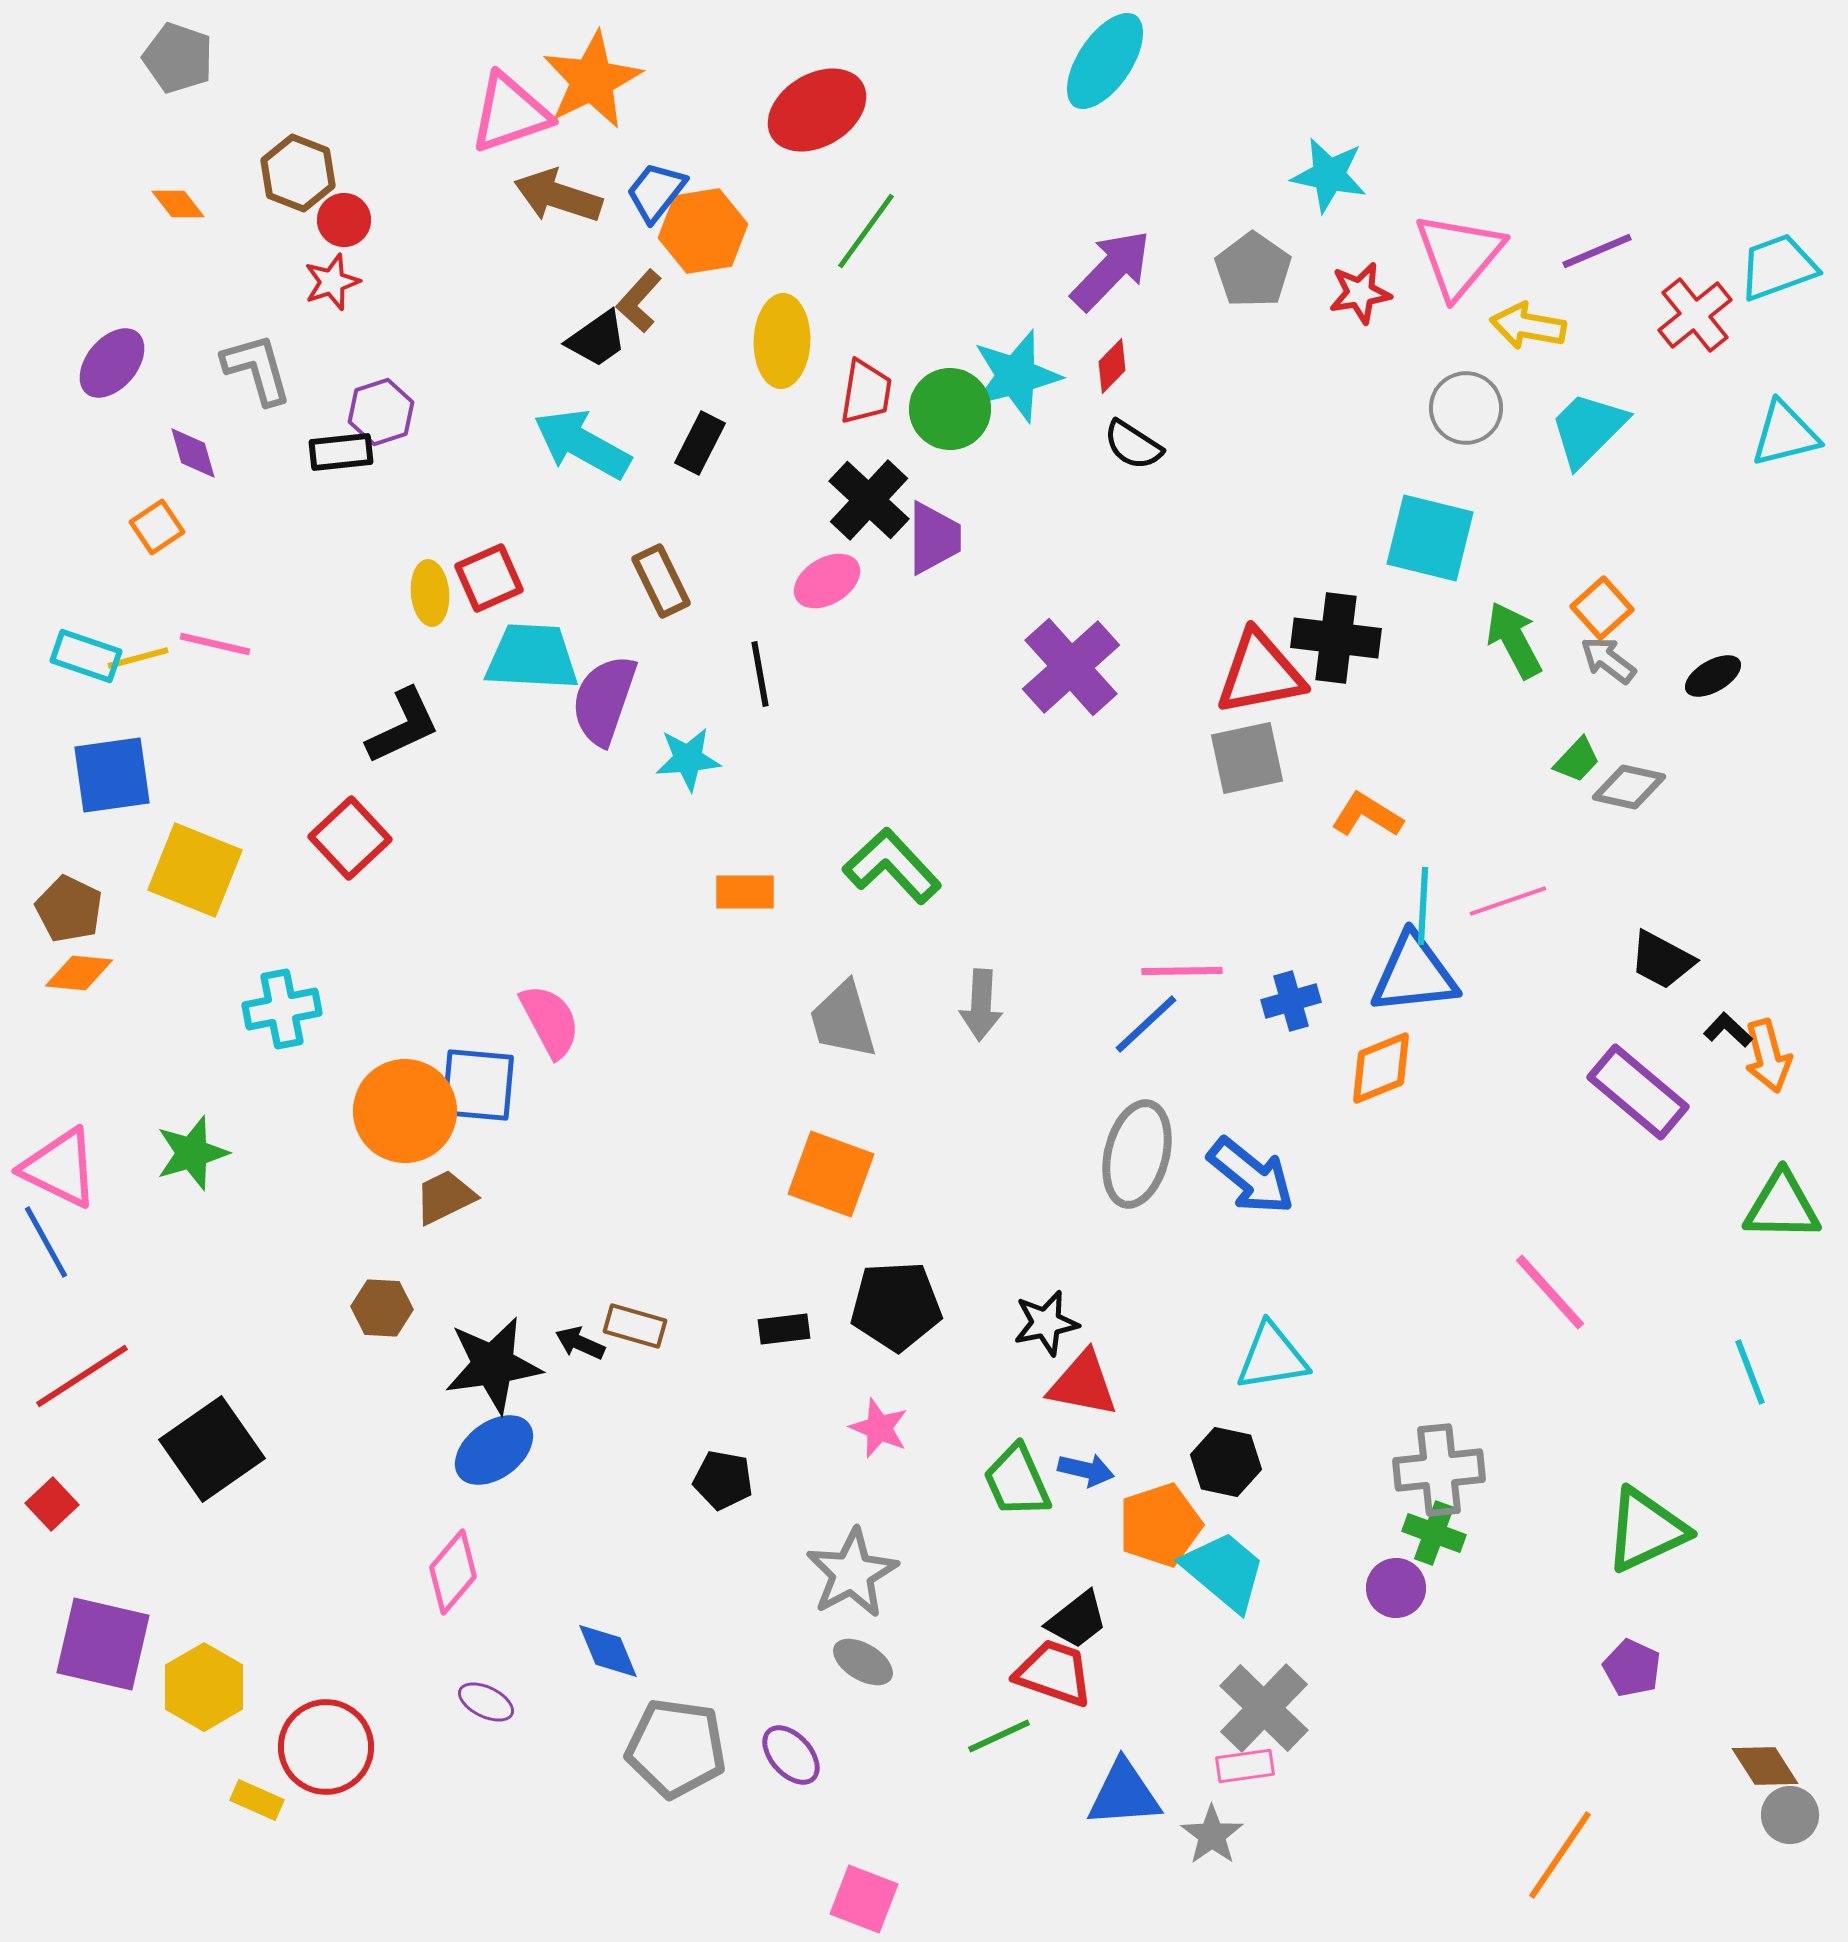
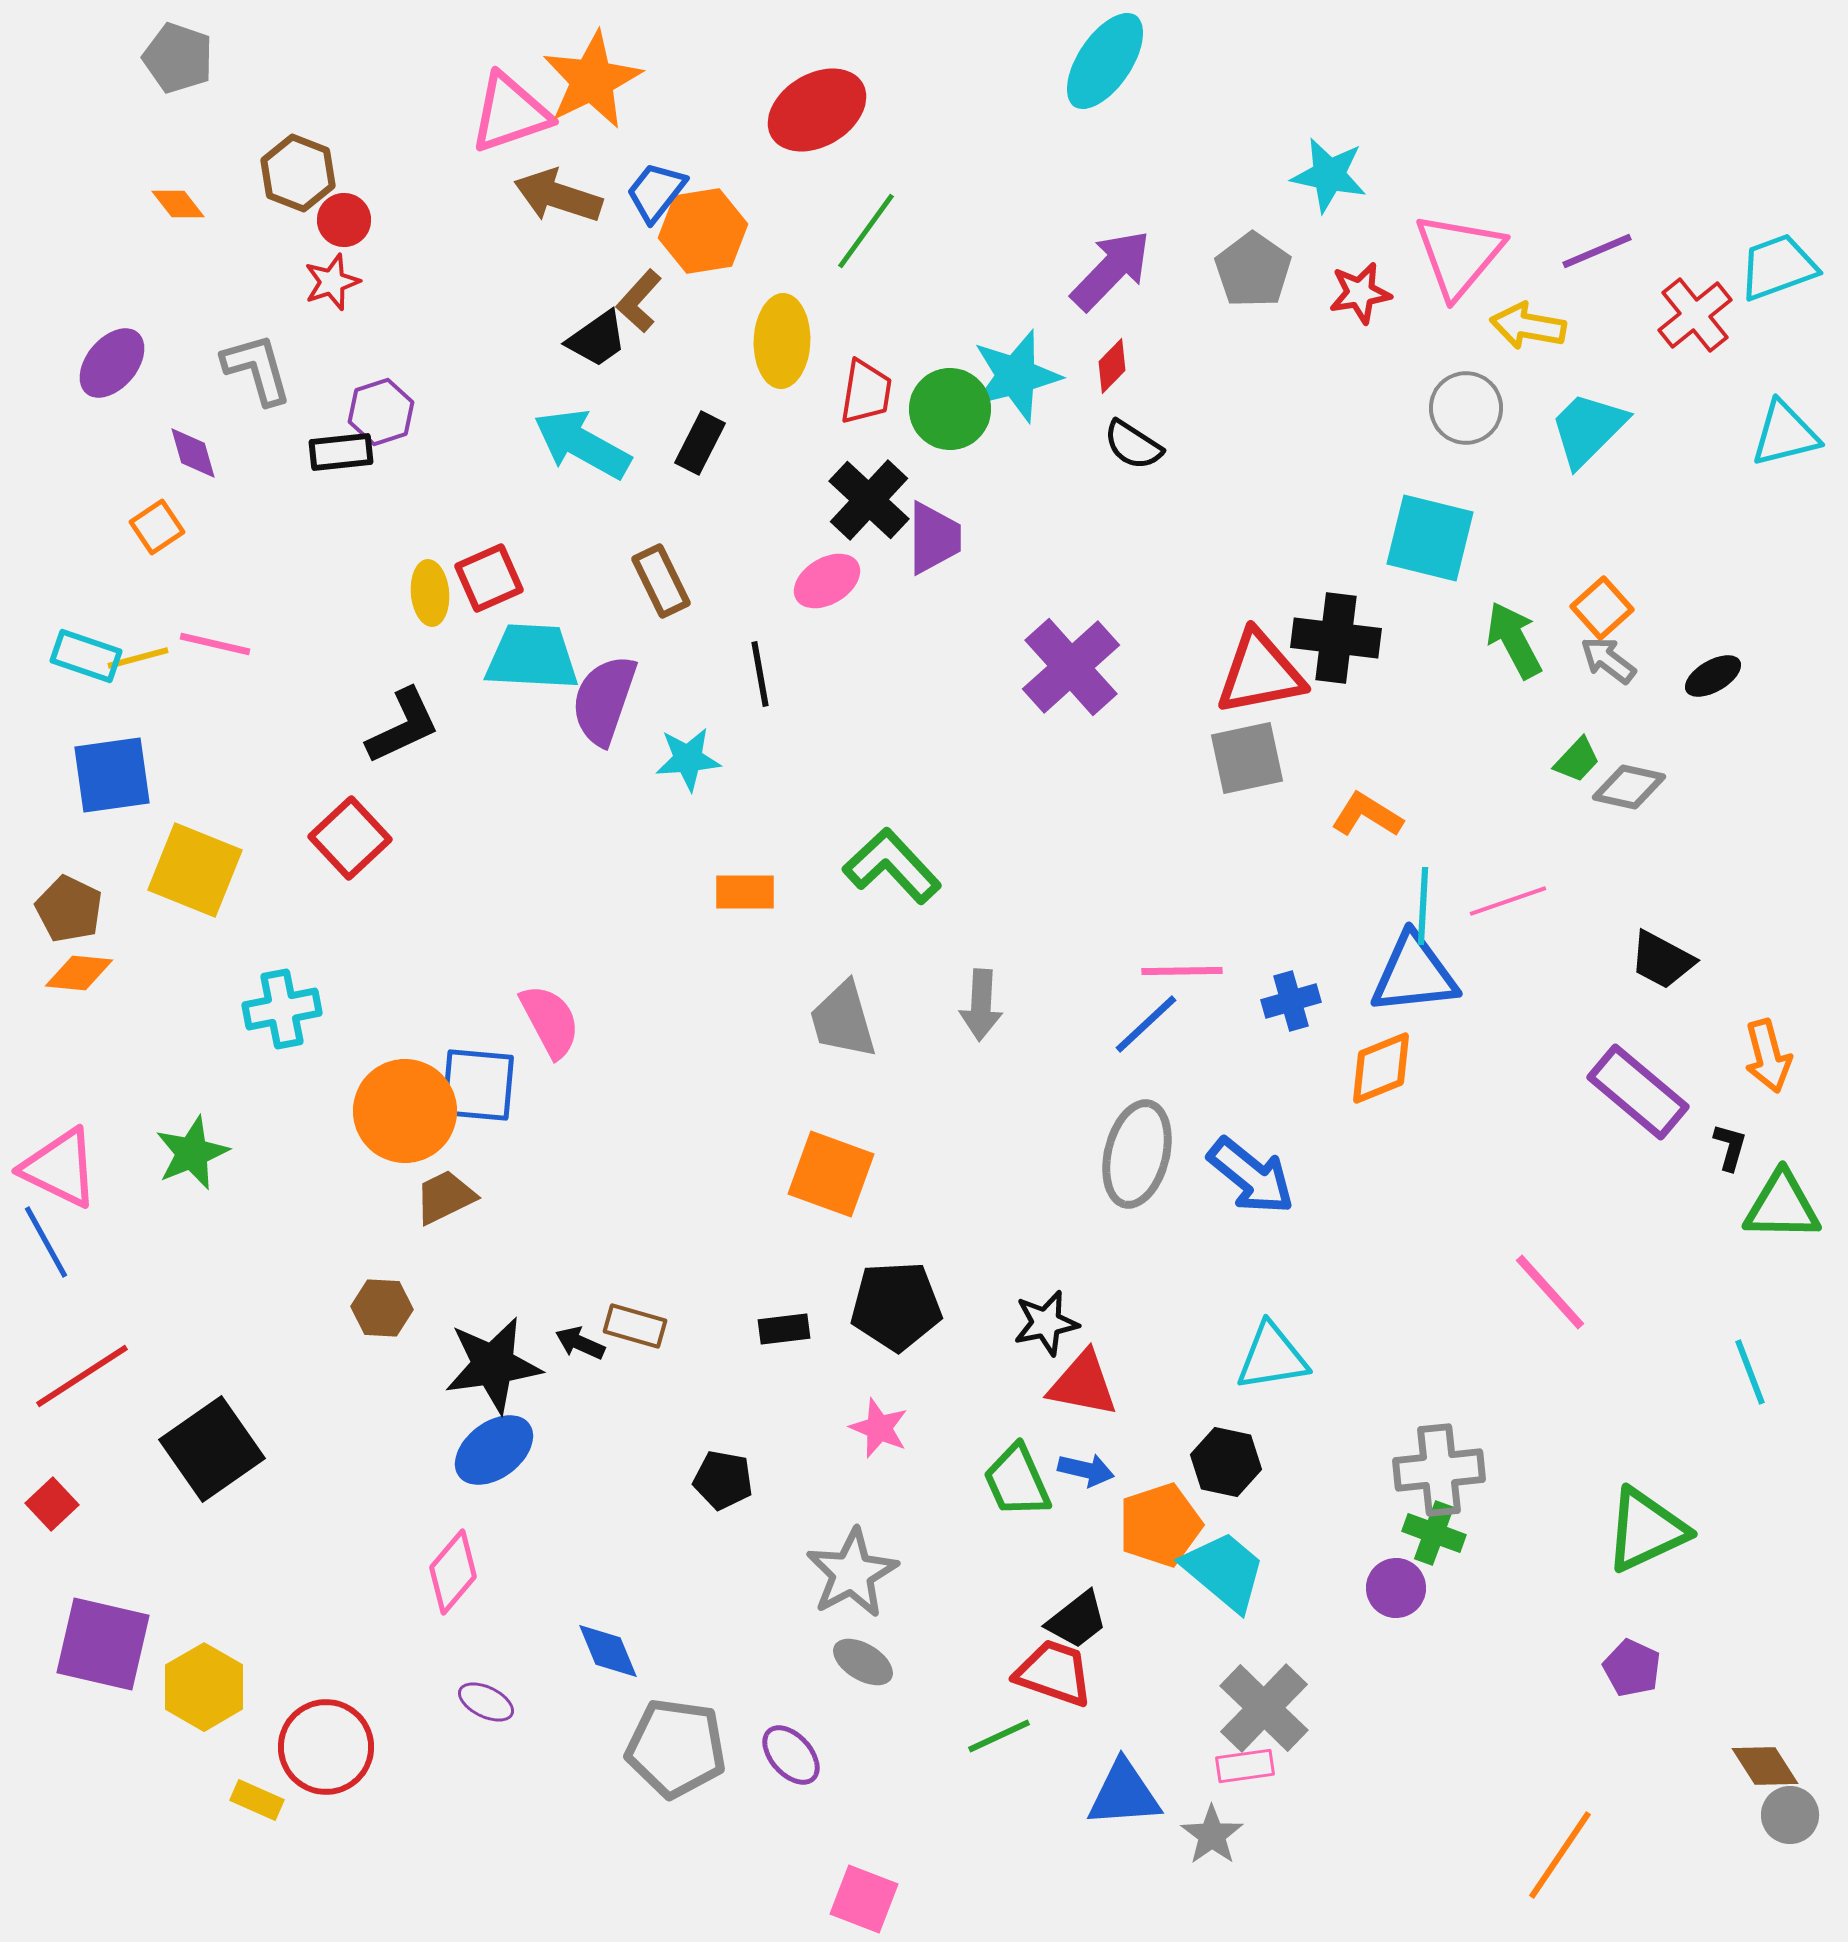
black L-shape at (1728, 1030): moved 2 px right, 117 px down; rotated 63 degrees clockwise
green star at (192, 1153): rotated 6 degrees counterclockwise
